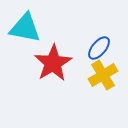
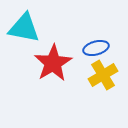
cyan triangle: moved 1 px left
blue ellipse: moved 3 px left; rotated 35 degrees clockwise
